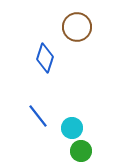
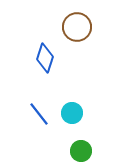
blue line: moved 1 px right, 2 px up
cyan circle: moved 15 px up
